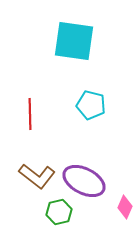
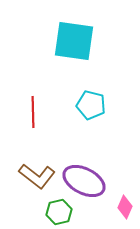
red line: moved 3 px right, 2 px up
